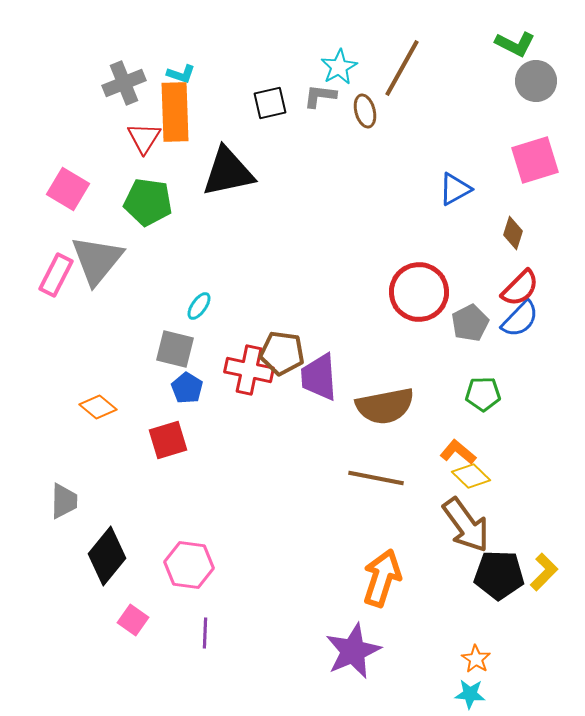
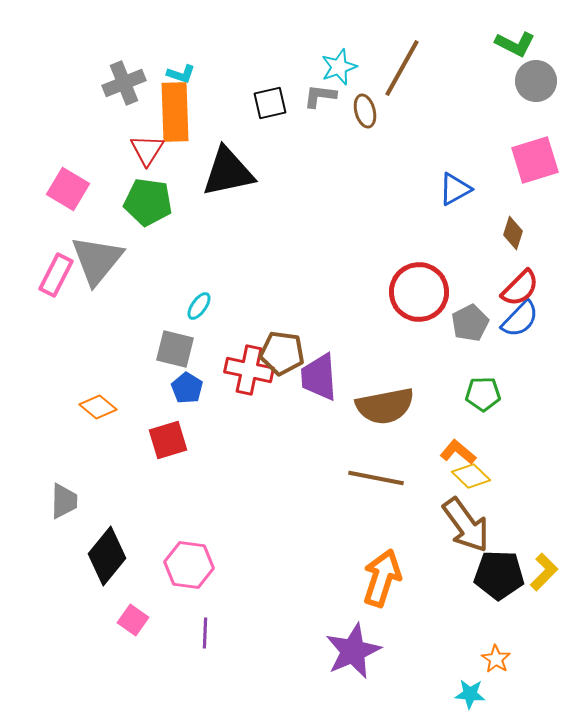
cyan star at (339, 67): rotated 9 degrees clockwise
red triangle at (144, 138): moved 3 px right, 12 px down
orange star at (476, 659): moved 20 px right
